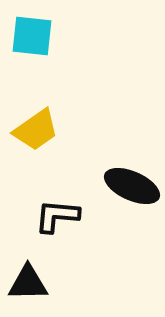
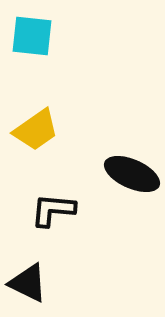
black ellipse: moved 12 px up
black L-shape: moved 4 px left, 6 px up
black triangle: rotated 27 degrees clockwise
